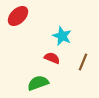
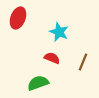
red ellipse: moved 2 px down; rotated 25 degrees counterclockwise
cyan star: moved 3 px left, 4 px up
